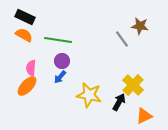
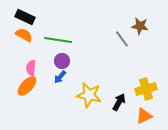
yellow cross: moved 13 px right, 4 px down; rotated 30 degrees clockwise
